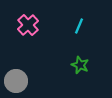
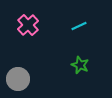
cyan line: rotated 42 degrees clockwise
gray circle: moved 2 px right, 2 px up
